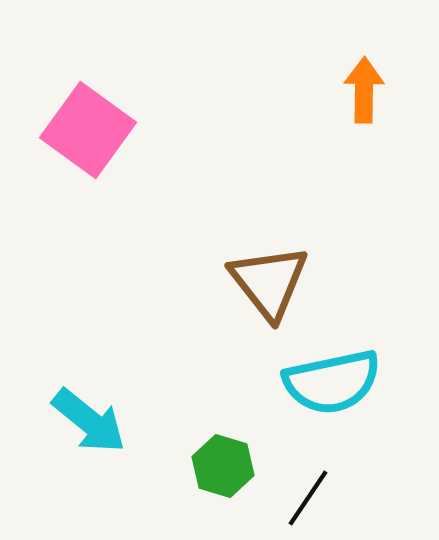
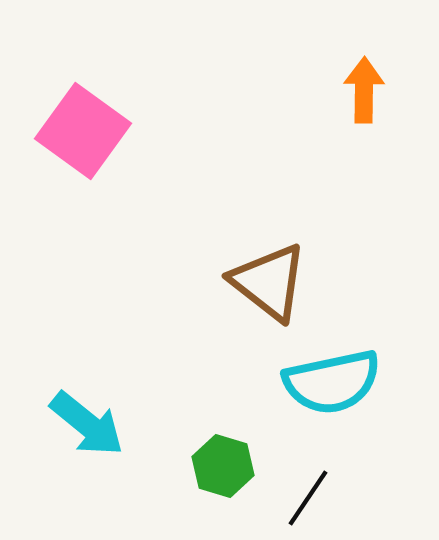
pink square: moved 5 px left, 1 px down
brown triangle: rotated 14 degrees counterclockwise
cyan arrow: moved 2 px left, 3 px down
